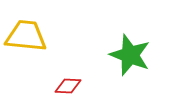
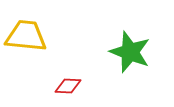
green star: moved 3 px up
